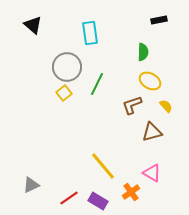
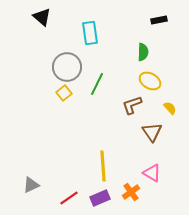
black triangle: moved 9 px right, 8 px up
yellow semicircle: moved 4 px right, 2 px down
brown triangle: rotated 50 degrees counterclockwise
yellow line: rotated 36 degrees clockwise
purple rectangle: moved 2 px right, 3 px up; rotated 54 degrees counterclockwise
